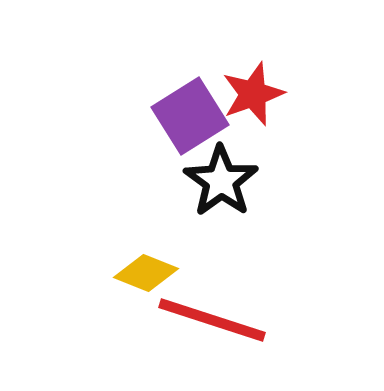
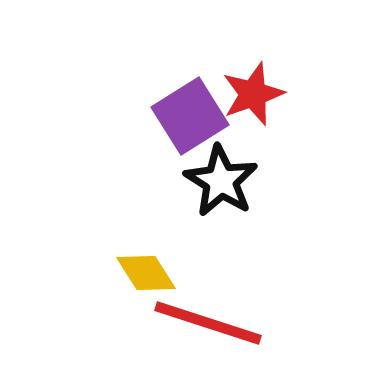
black star: rotated 4 degrees counterclockwise
yellow diamond: rotated 36 degrees clockwise
red line: moved 4 px left, 3 px down
